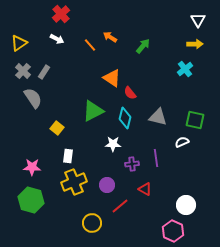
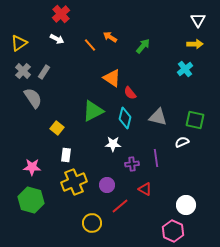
white rectangle: moved 2 px left, 1 px up
